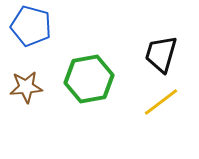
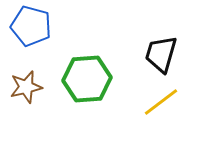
green hexagon: moved 2 px left; rotated 6 degrees clockwise
brown star: rotated 8 degrees counterclockwise
